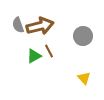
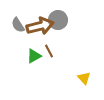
gray semicircle: rotated 14 degrees counterclockwise
gray circle: moved 25 px left, 16 px up
